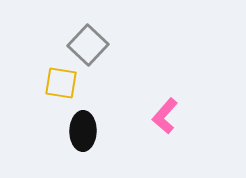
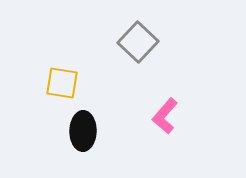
gray square: moved 50 px right, 3 px up
yellow square: moved 1 px right
